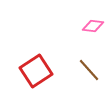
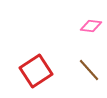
pink diamond: moved 2 px left
